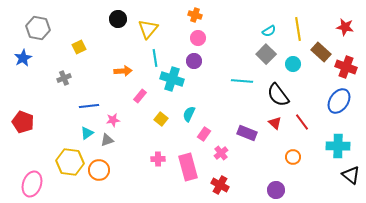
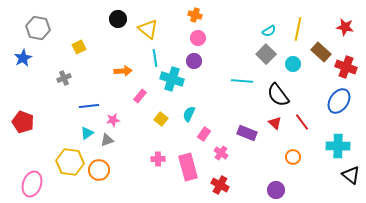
yellow triangle at (148, 29): rotated 30 degrees counterclockwise
yellow line at (298, 29): rotated 20 degrees clockwise
pink cross at (221, 153): rotated 16 degrees counterclockwise
